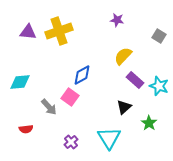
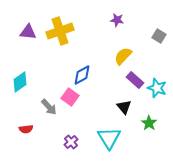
yellow cross: moved 1 px right
cyan diamond: rotated 30 degrees counterclockwise
cyan star: moved 2 px left, 2 px down
black triangle: rotated 28 degrees counterclockwise
